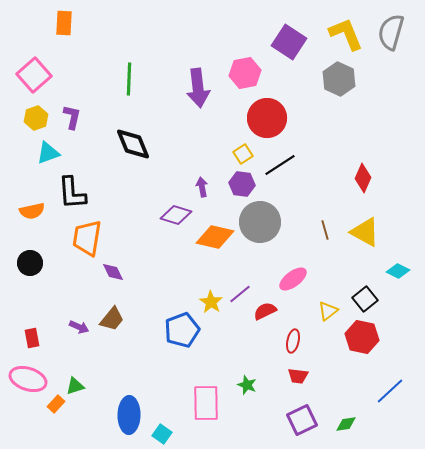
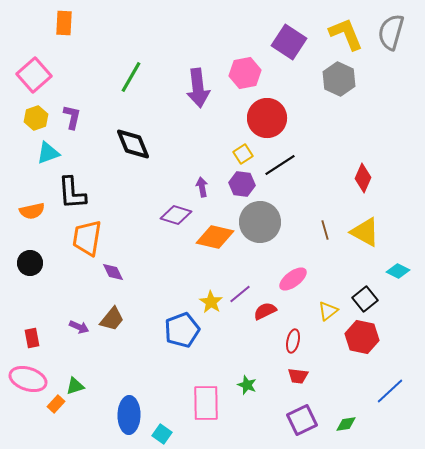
green line at (129, 79): moved 2 px right, 2 px up; rotated 28 degrees clockwise
